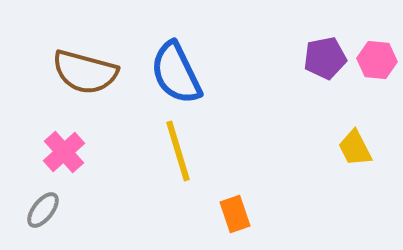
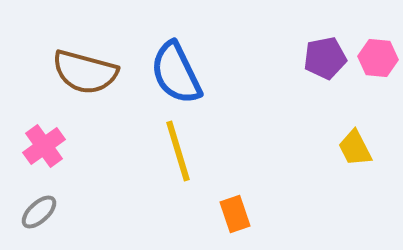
pink hexagon: moved 1 px right, 2 px up
pink cross: moved 20 px left, 6 px up; rotated 6 degrees clockwise
gray ellipse: moved 4 px left, 2 px down; rotated 9 degrees clockwise
